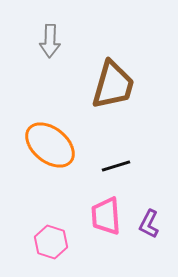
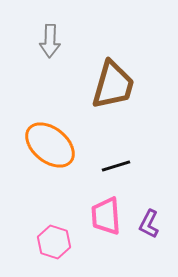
pink hexagon: moved 3 px right
